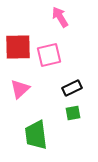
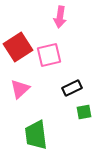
pink arrow: rotated 140 degrees counterclockwise
red square: rotated 32 degrees counterclockwise
green square: moved 11 px right, 1 px up
